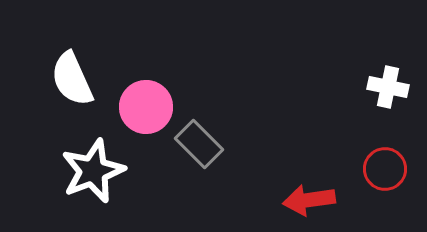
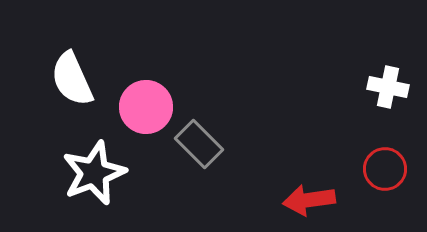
white star: moved 1 px right, 2 px down
